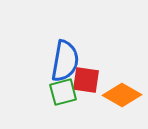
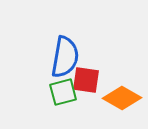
blue semicircle: moved 4 px up
orange diamond: moved 3 px down
